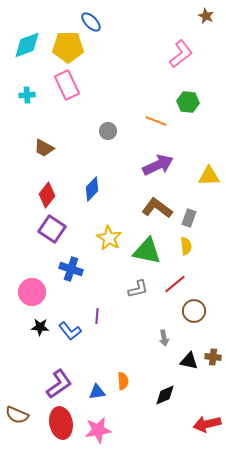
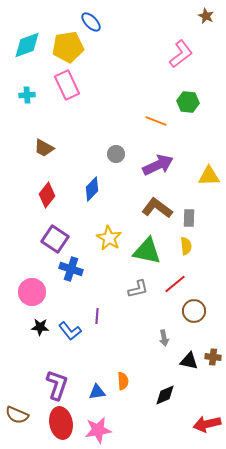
yellow pentagon: rotated 8 degrees counterclockwise
gray circle: moved 8 px right, 23 px down
gray rectangle: rotated 18 degrees counterclockwise
purple square: moved 3 px right, 10 px down
purple L-shape: moved 2 px left, 1 px down; rotated 36 degrees counterclockwise
